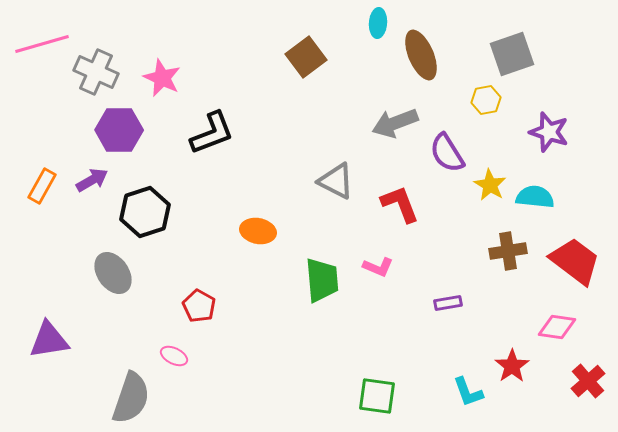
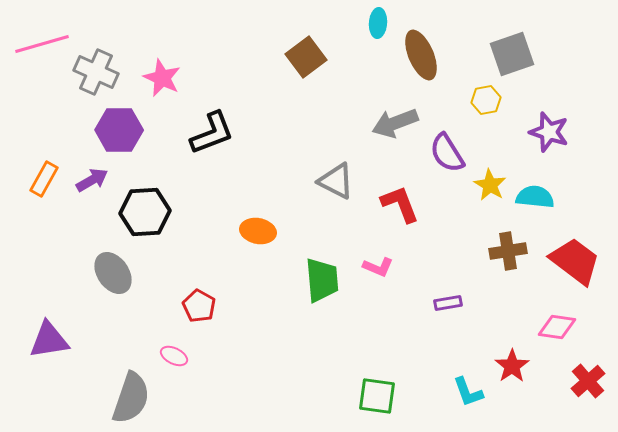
orange rectangle: moved 2 px right, 7 px up
black hexagon: rotated 15 degrees clockwise
